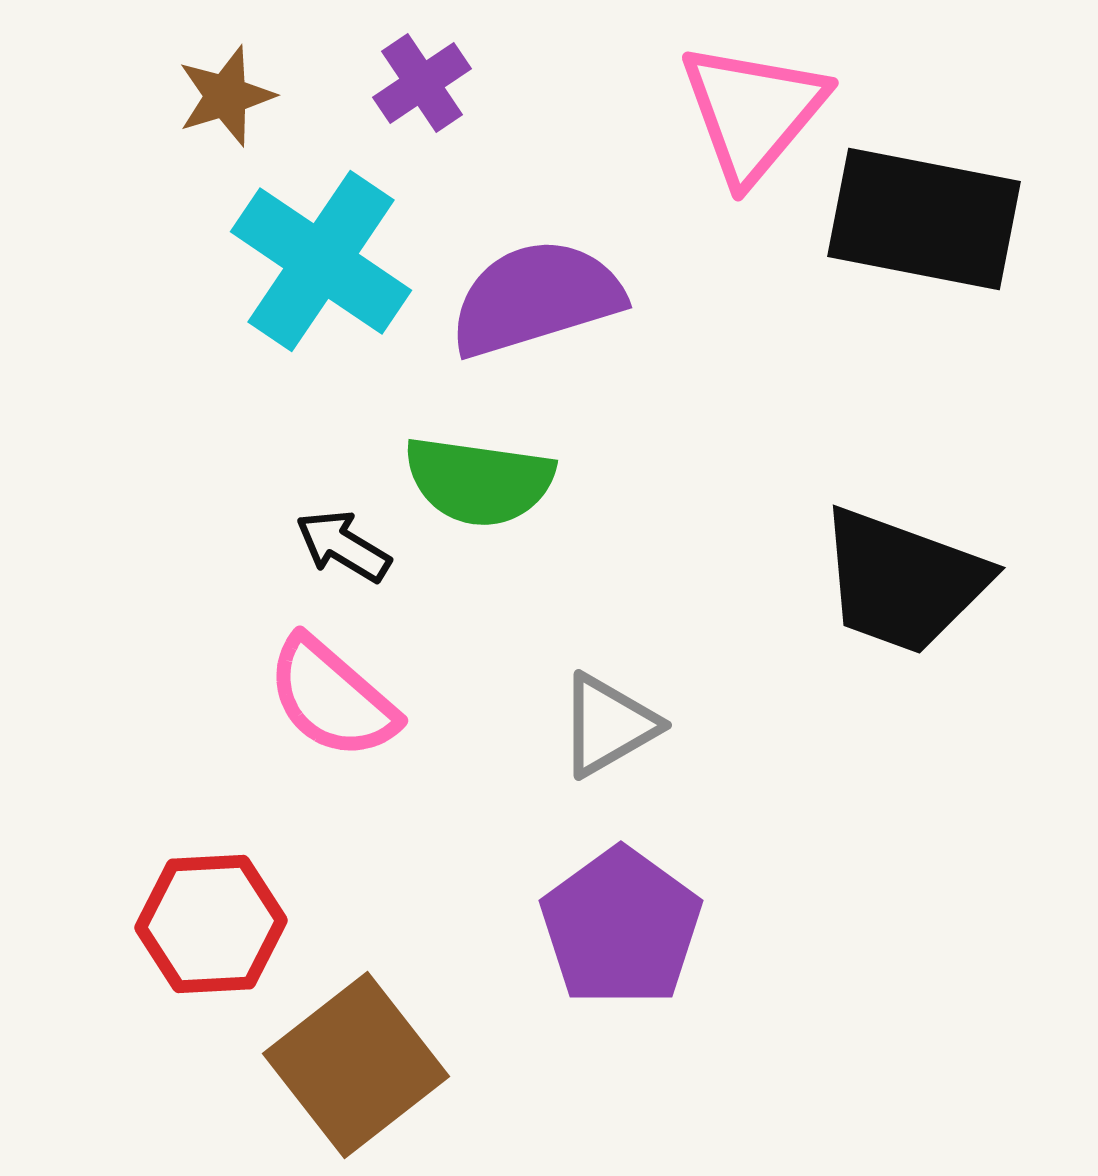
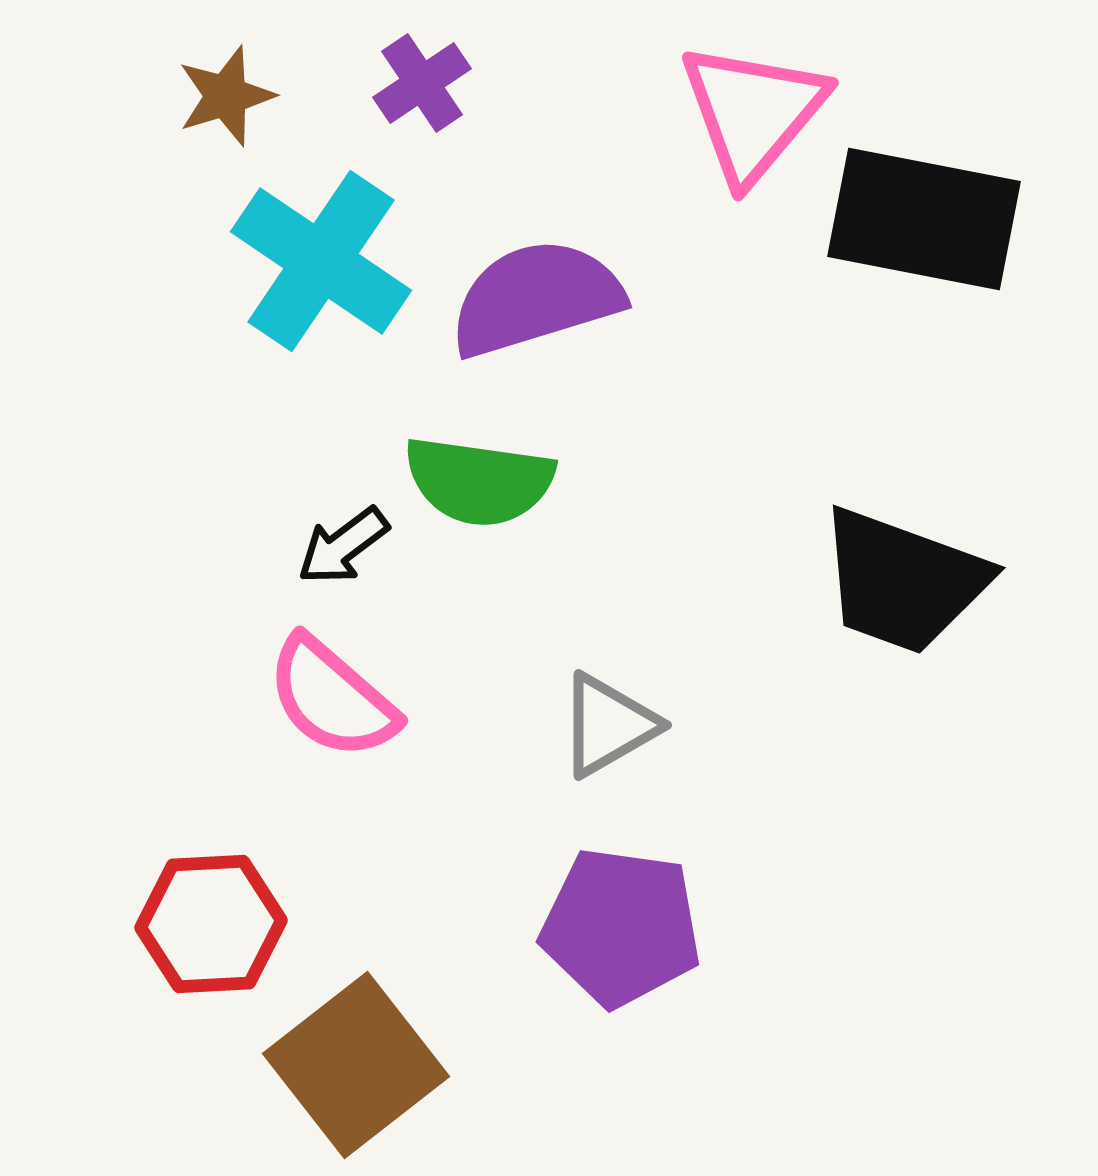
black arrow: rotated 68 degrees counterclockwise
purple pentagon: rotated 28 degrees counterclockwise
